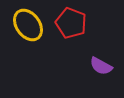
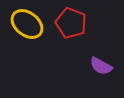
yellow ellipse: moved 1 px left, 1 px up; rotated 16 degrees counterclockwise
